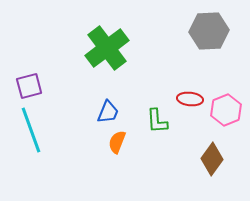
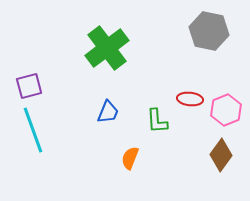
gray hexagon: rotated 15 degrees clockwise
cyan line: moved 2 px right
orange semicircle: moved 13 px right, 16 px down
brown diamond: moved 9 px right, 4 px up
